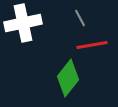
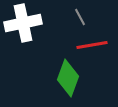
gray line: moved 1 px up
green diamond: rotated 18 degrees counterclockwise
